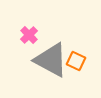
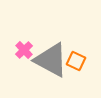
pink cross: moved 5 px left, 15 px down
